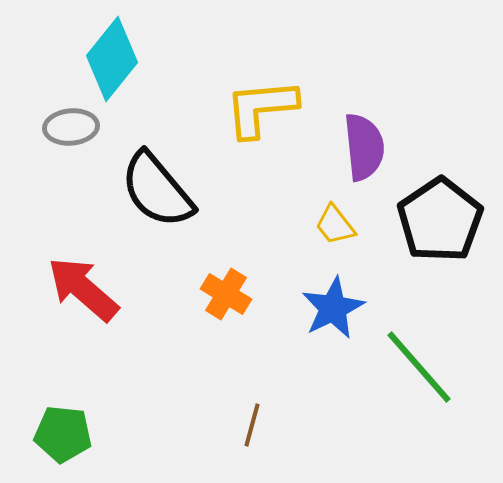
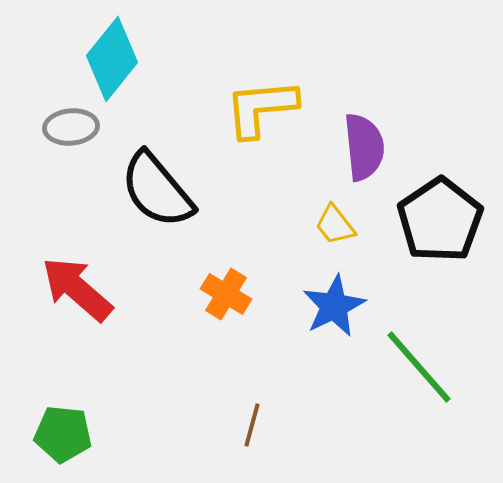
red arrow: moved 6 px left
blue star: moved 1 px right, 2 px up
